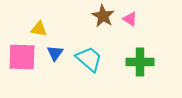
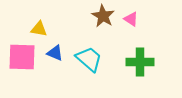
pink triangle: moved 1 px right
blue triangle: rotated 42 degrees counterclockwise
